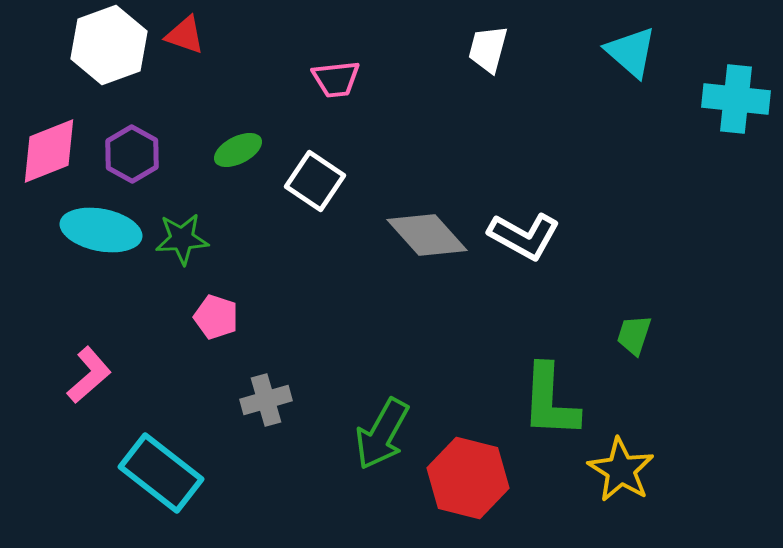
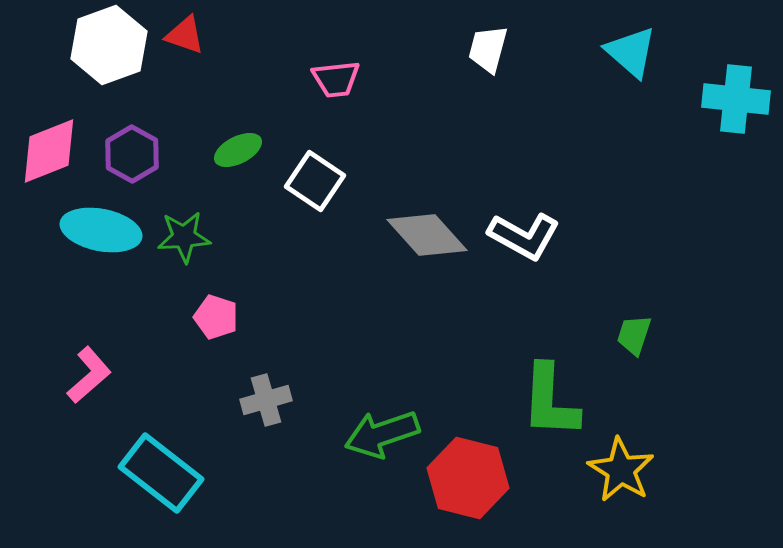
green star: moved 2 px right, 2 px up
green arrow: rotated 42 degrees clockwise
